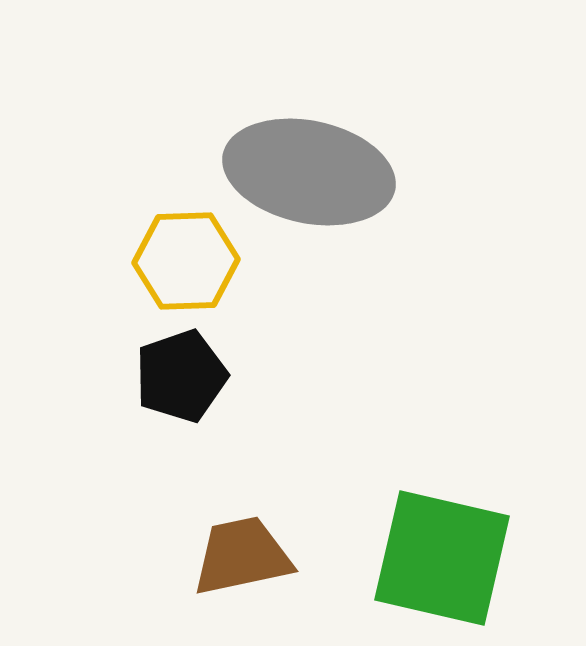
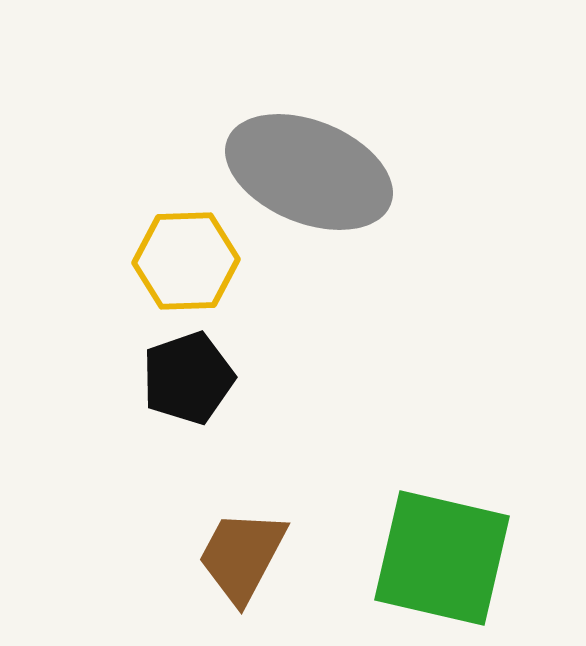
gray ellipse: rotated 10 degrees clockwise
black pentagon: moved 7 px right, 2 px down
brown trapezoid: rotated 50 degrees counterclockwise
